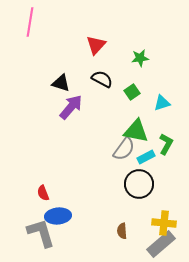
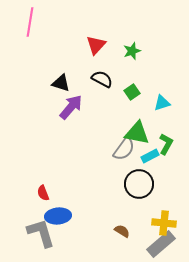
green star: moved 8 px left, 7 px up; rotated 12 degrees counterclockwise
green triangle: moved 1 px right, 2 px down
cyan rectangle: moved 4 px right, 1 px up
brown semicircle: rotated 126 degrees clockwise
